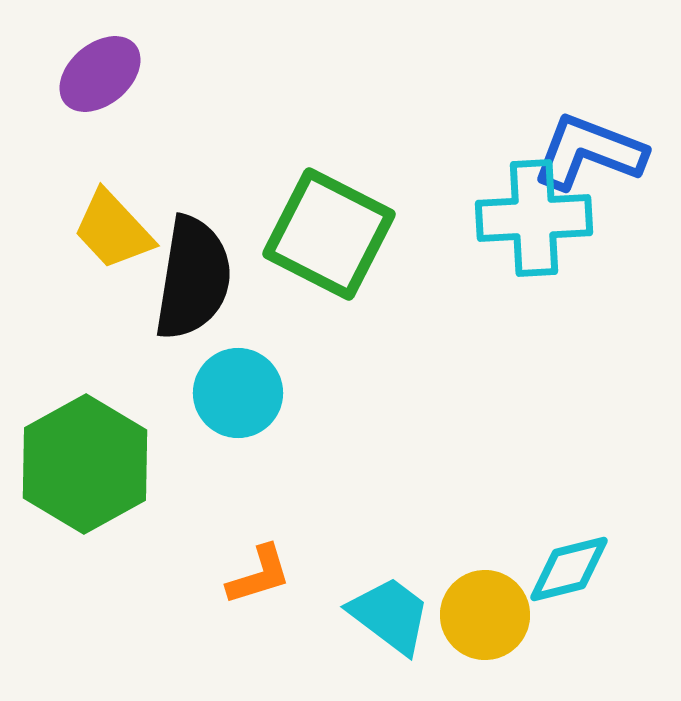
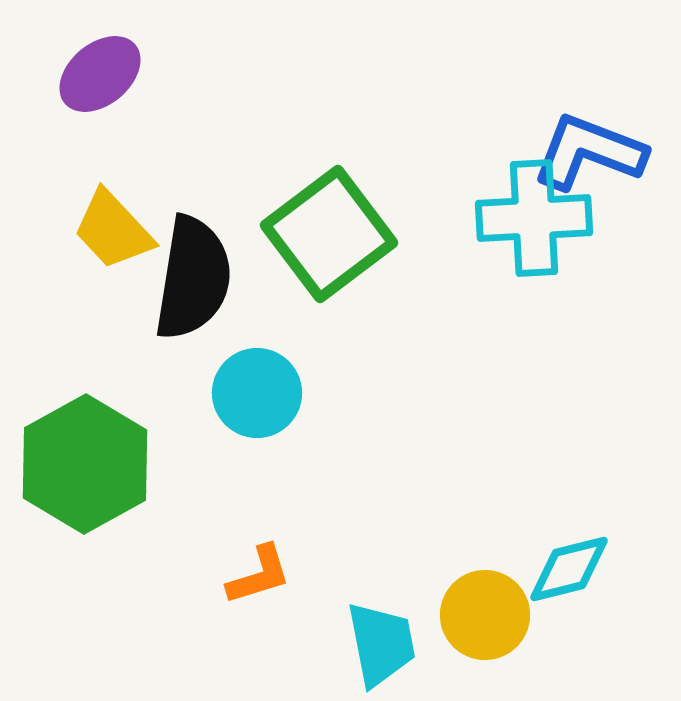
green square: rotated 26 degrees clockwise
cyan circle: moved 19 px right
cyan trapezoid: moved 9 px left, 29 px down; rotated 42 degrees clockwise
